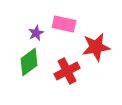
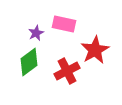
red star: moved 1 px left, 3 px down; rotated 20 degrees counterclockwise
